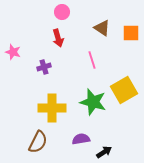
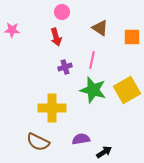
brown triangle: moved 2 px left
orange square: moved 1 px right, 4 px down
red arrow: moved 2 px left, 1 px up
pink star: moved 1 px left, 22 px up; rotated 14 degrees counterclockwise
pink line: rotated 30 degrees clockwise
purple cross: moved 21 px right
yellow square: moved 3 px right
green star: moved 12 px up
brown semicircle: rotated 90 degrees clockwise
